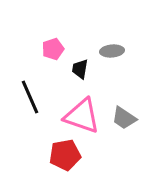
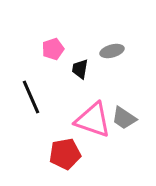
gray ellipse: rotated 10 degrees counterclockwise
black line: moved 1 px right
pink triangle: moved 11 px right, 4 px down
red pentagon: moved 1 px up
